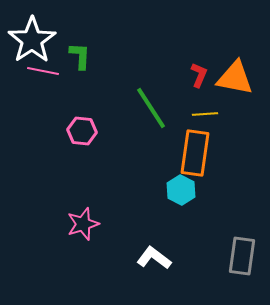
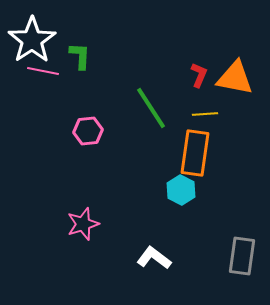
pink hexagon: moved 6 px right; rotated 12 degrees counterclockwise
